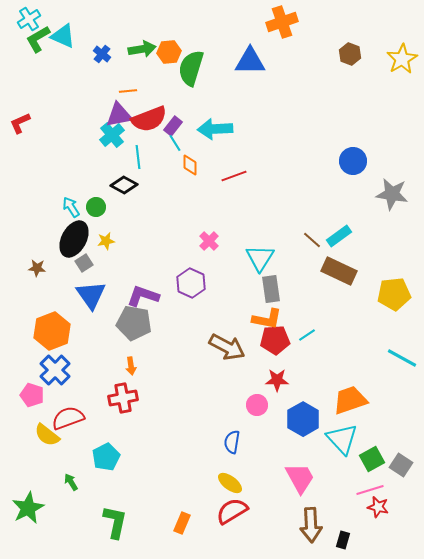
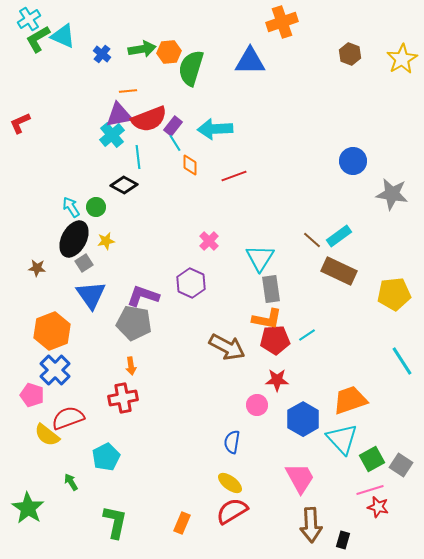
cyan line at (402, 358): moved 3 px down; rotated 28 degrees clockwise
green star at (28, 508): rotated 12 degrees counterclockwise
